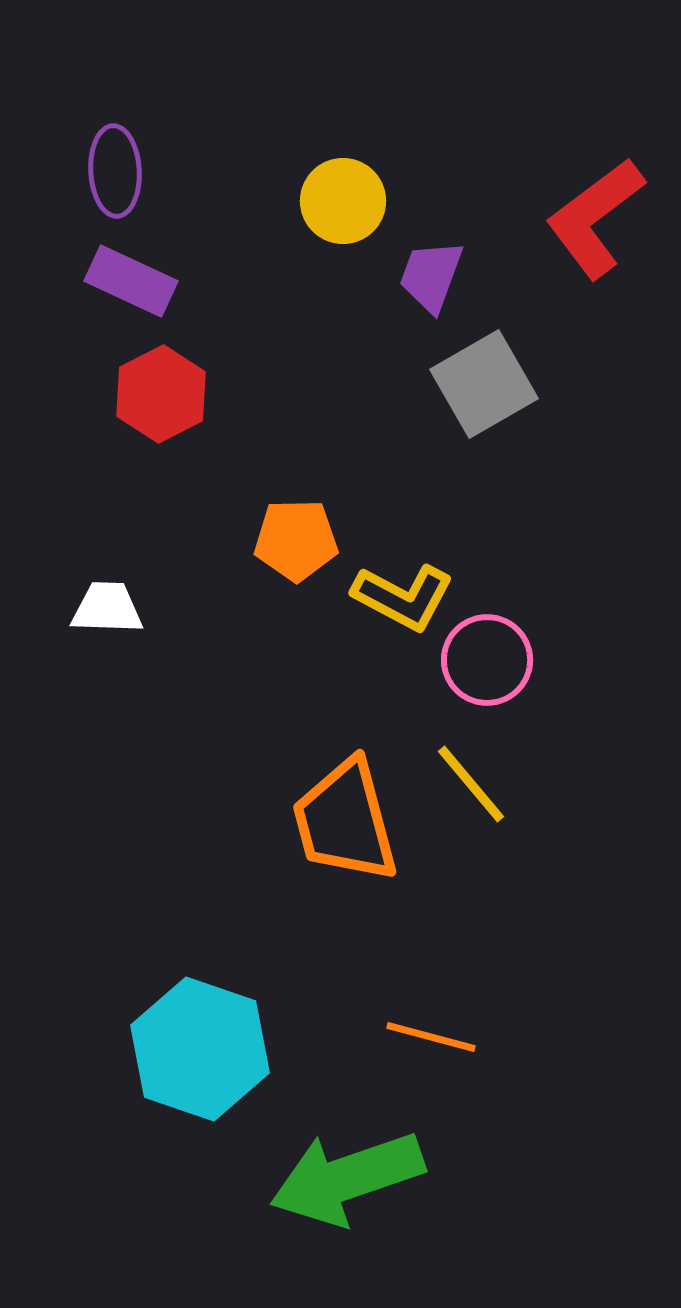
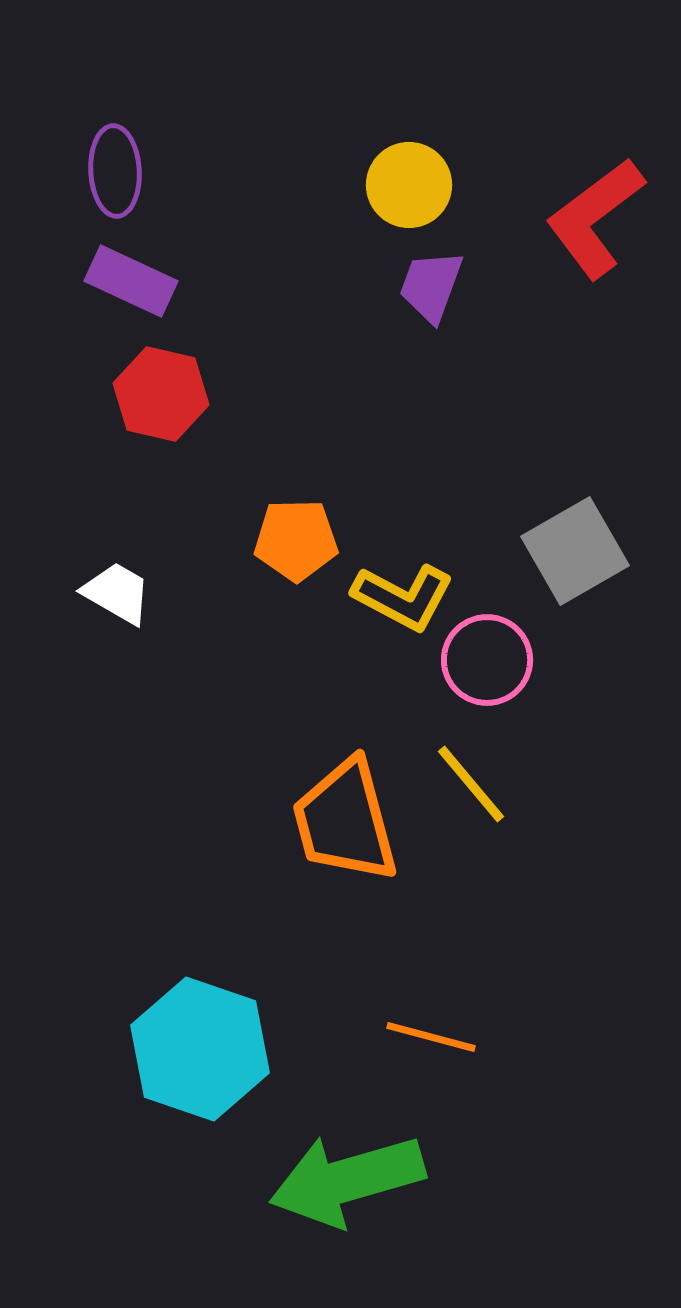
yellow circle: moved 66 px right, 16 px up
purple trapezoid: moved 10 px down
gray square: moved 91 px right, 167 px down
red hexagon: rotated 20 degrees counterclockwise
white trapezoid: moved 10 px right, 15 px up; rotated 28 degrees clockwise
green arrow: moved 2 px down; rotated 3 degrees clockwise
